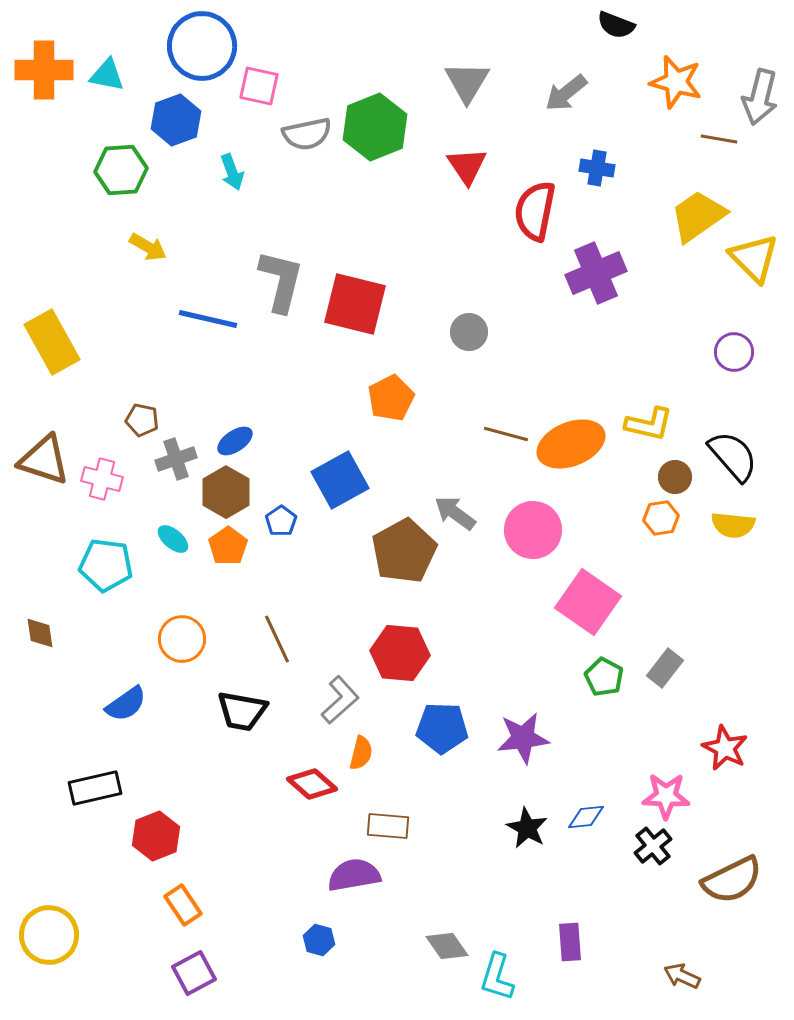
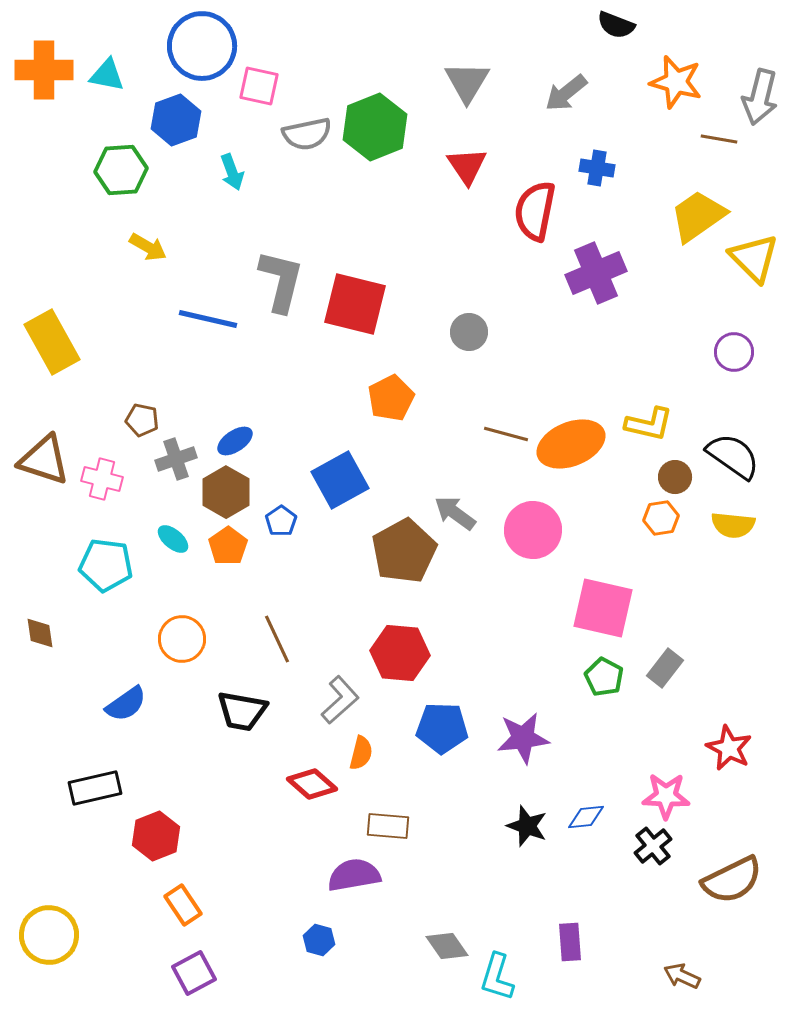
black semicircle at (733, 456): rotated 14 degrees counterclockwise
pink square at (588, 602): moved 15 px right, 6 px down; rotated 22 degrees counterclockwise
red star at (725, 748): moved 4 px right
black star at (527, 828): moved 2 px up; rotated 9 degrees counterclockwise
